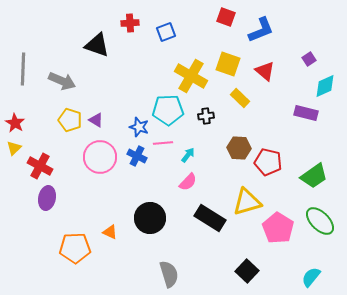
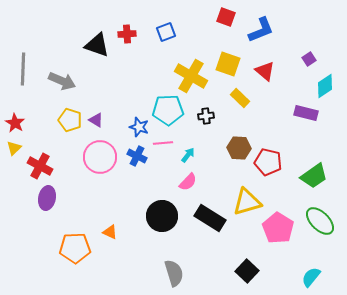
red cross at (130, 23): moved 3 px left, 11 px down
cyan diamond at (325, 86): rotated 10 degrees counterclockwise
black circle at (150, 218): moved 12 px right, 2 px up
gray semicircle at (169, 274): moved 5 px right, 1 px up
